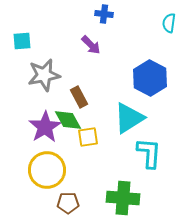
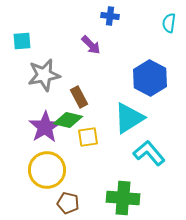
blue cross: moved 6 px right, 2 px down
green diamond: rotated 48 degrees counterclockwise
cyan L-shape: rotated 44 degrees counterclockwise
brown pentagon: rotated 15 degrees clockwise
